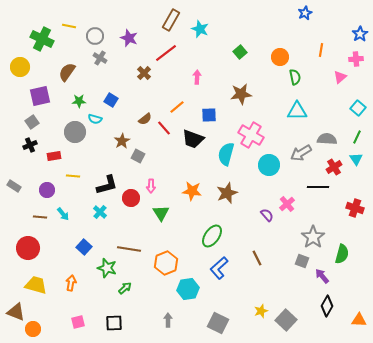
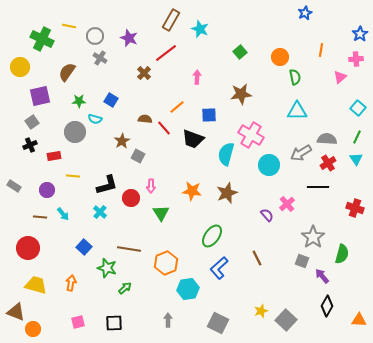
brown semicircle at (145, 119): rotated 136 degrees counterclockwise
red cross at (334, 167): moved 6 px left, 4 px up
